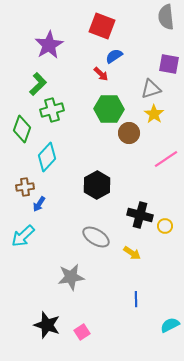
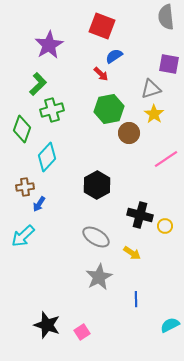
green hexagon: rotated 12 degrees counterclockwise
gray star: moved 28 px right; rotated 20 degrees counterclockwise
